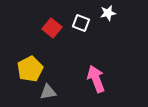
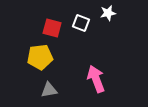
red square: rotated 24 degrees counterclockwise
yellow pentagon: moved 10 px right, 12 px up; rotated 20 degrees clockwise
gray triangle: moved 1 px right, 2 px up
